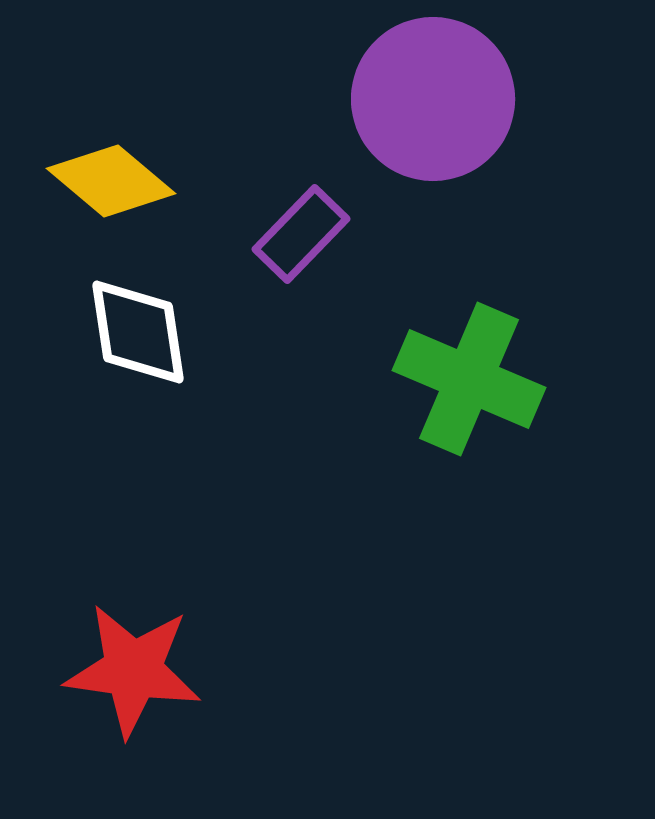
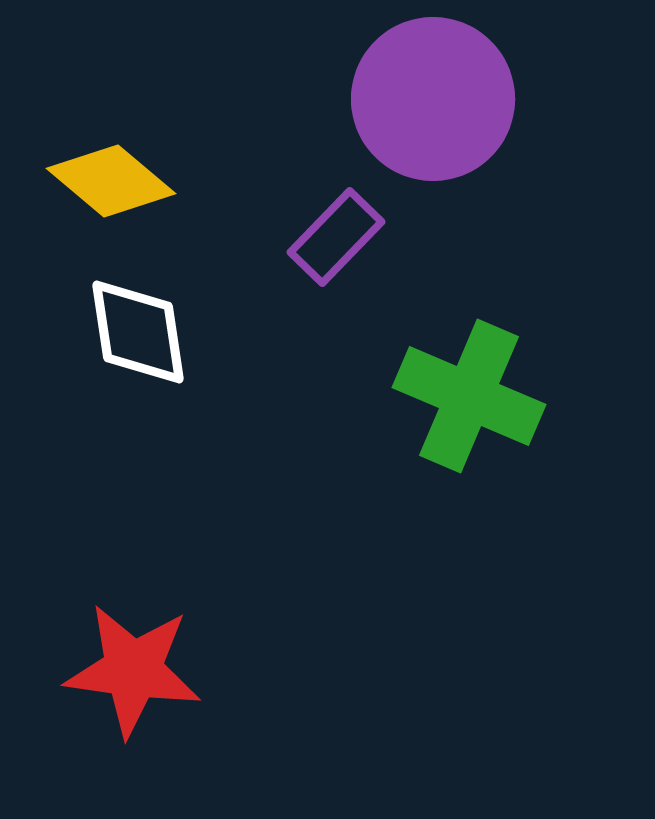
purple rectangle: moved 35 px right, 3 px down
green cross: moved 17 px down
